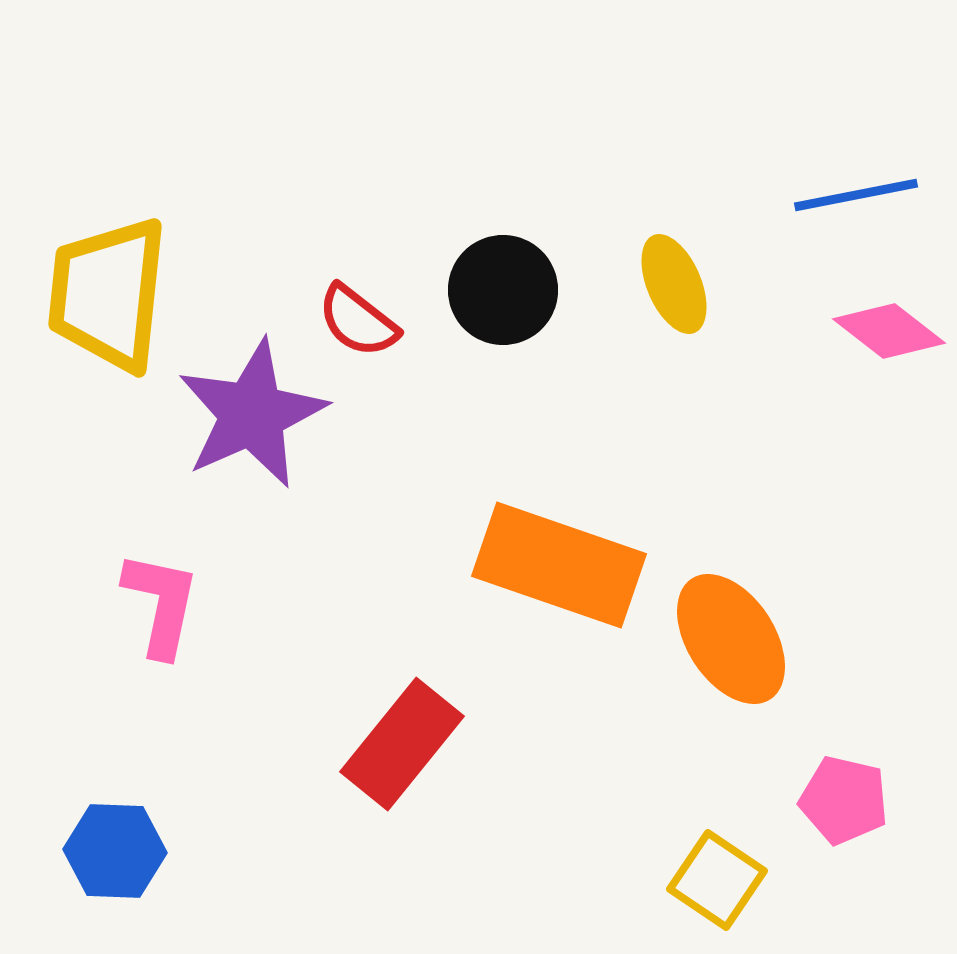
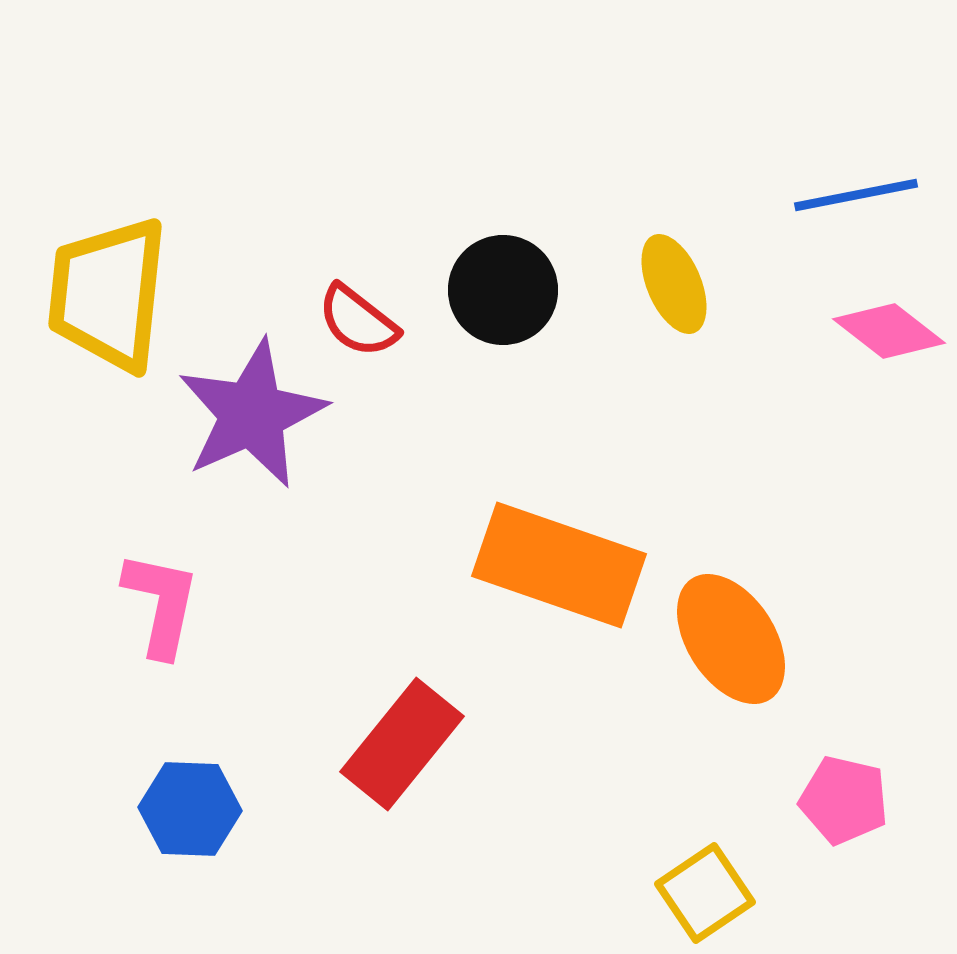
blue hexagon: moved 75 px right, 42 px up
yellow square: moved 12 px left, 13 px down; rotated 22 degrees clockwise
